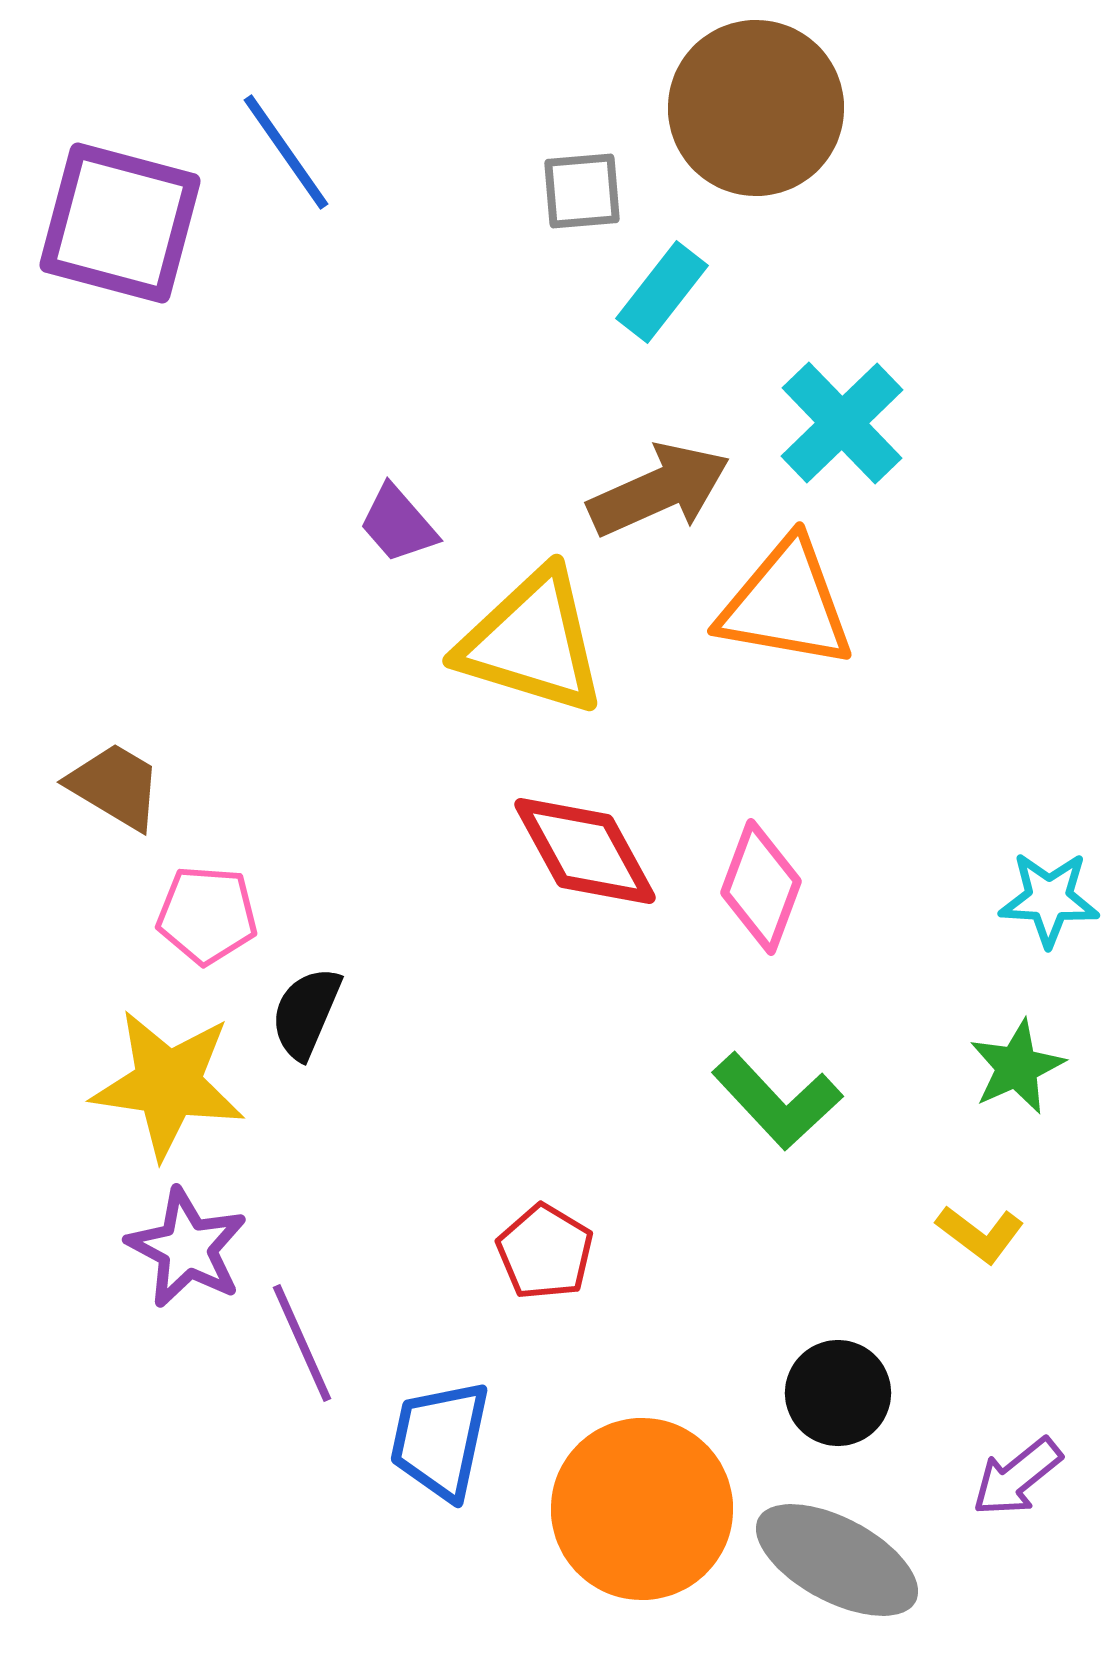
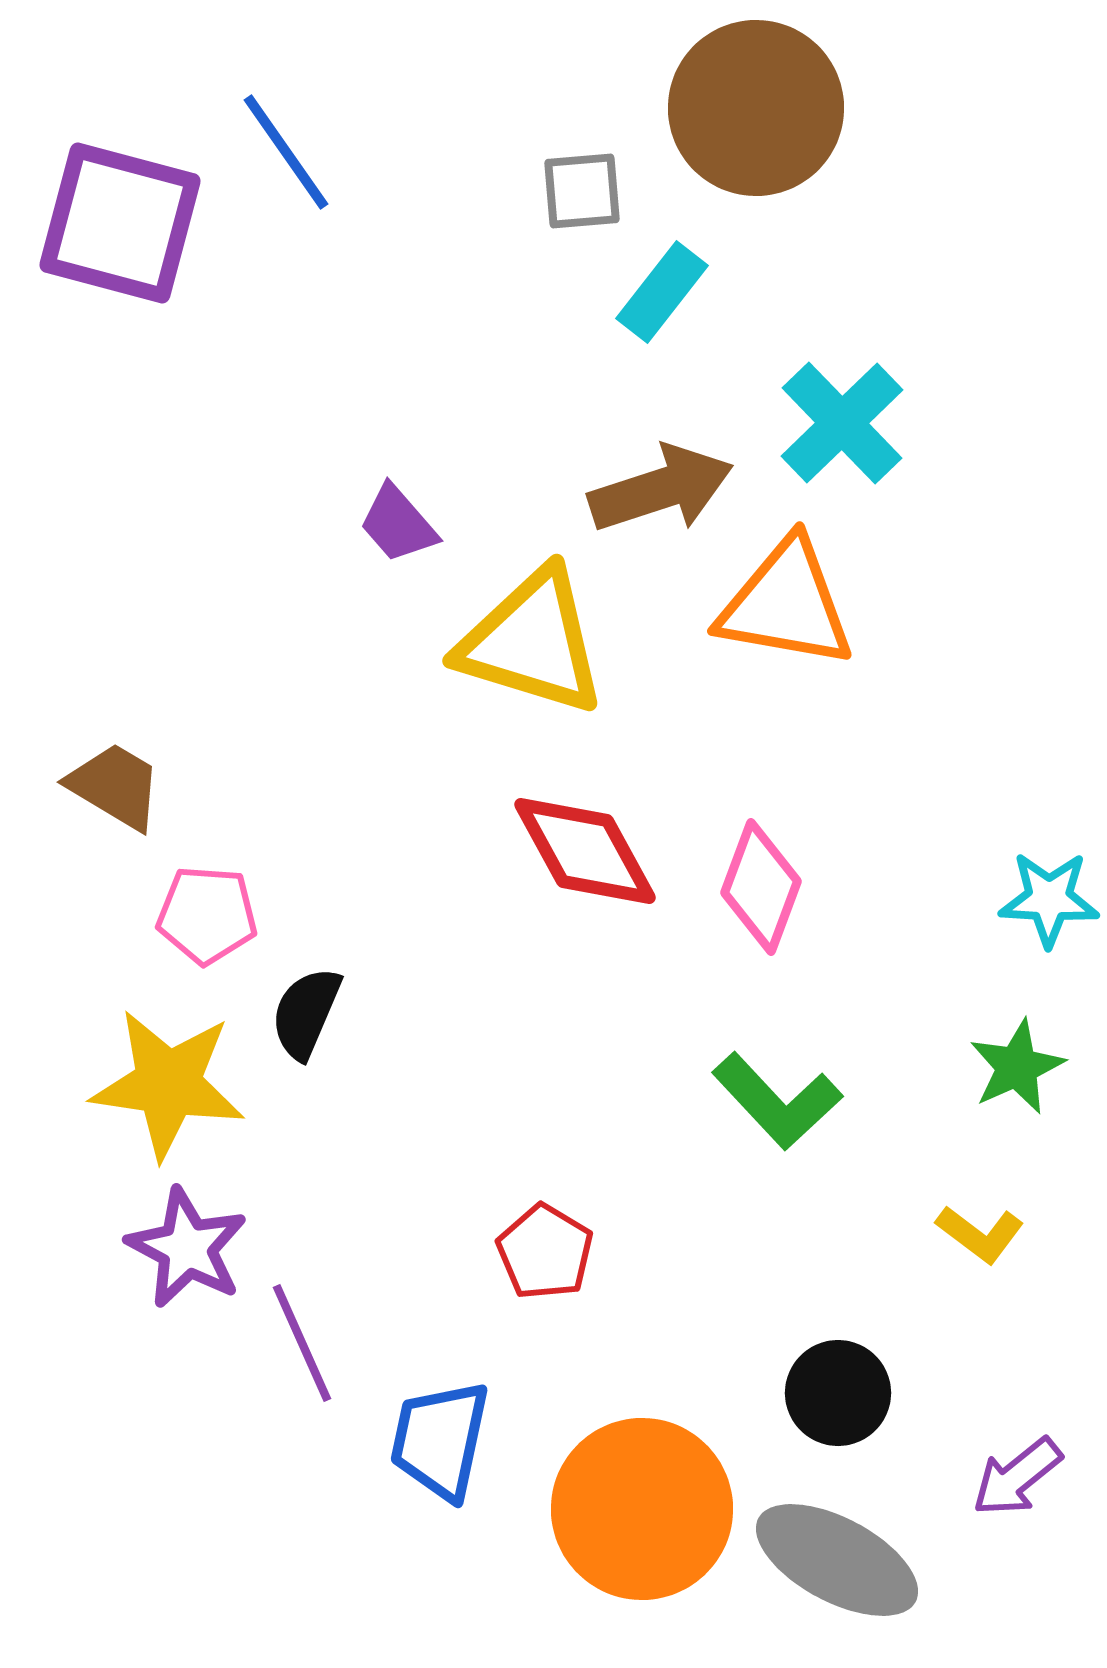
brown arrow: moved 2 px right, 1 px up; rotated 6 degrees clockwise
